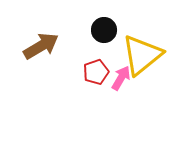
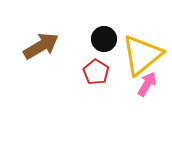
black circle: moved 9 px down
red pentagon: rotated 20 degrees counterclockwise
pink arrow: moved 26 px right, 6 px down
